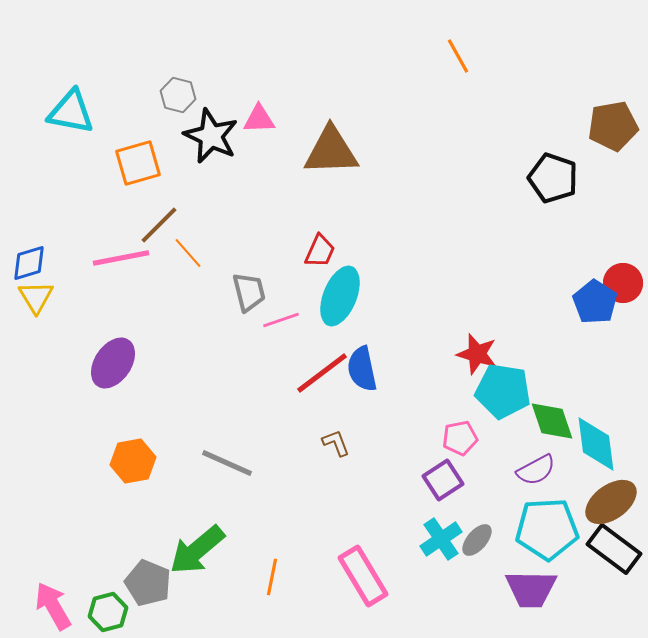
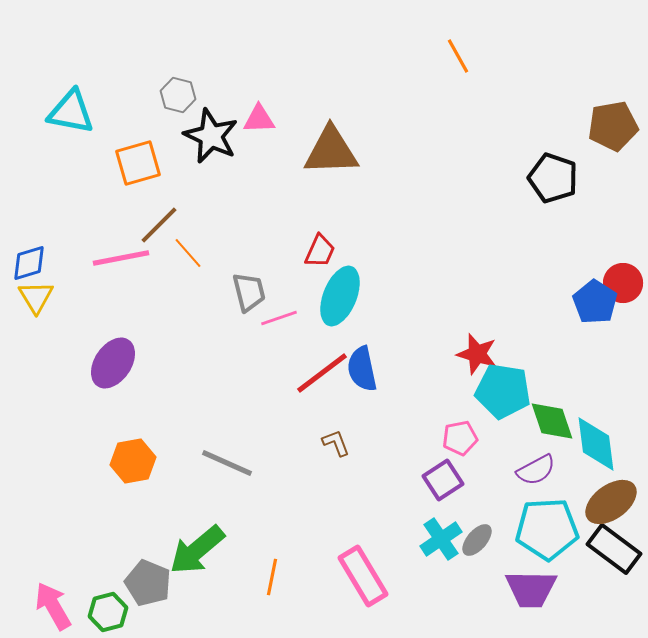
pink line at (281, 320): moved 2 px left, 2 px up
